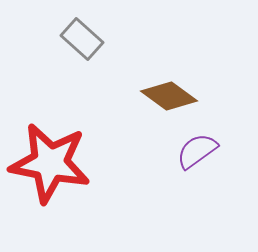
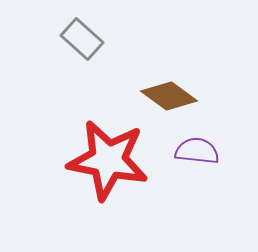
purple semicircle: rotated 42 degrees clockwise
red star: moved 58 px right, 3 px up
